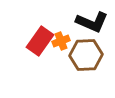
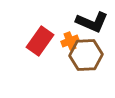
orange cross: moved 9 px right
